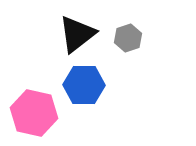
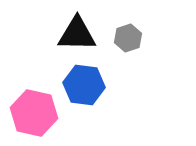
black triangle: rotated 39 degrees clockwise
blue hexagon: rotated 6 degrees clockwise
